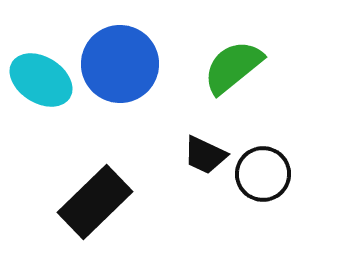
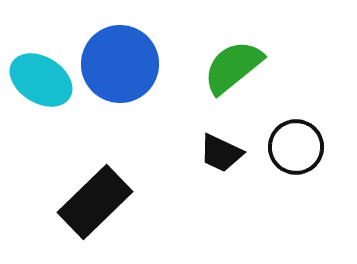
black trapezoid: moved 16 px right, 2 px up
black circle: moved 33 px right, 27 px up
